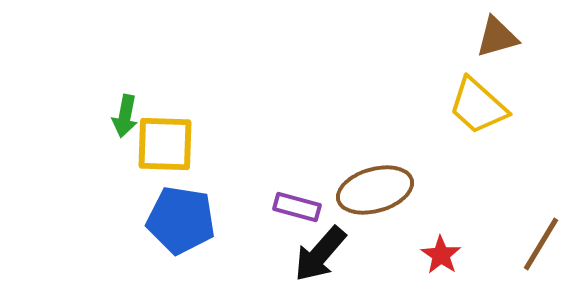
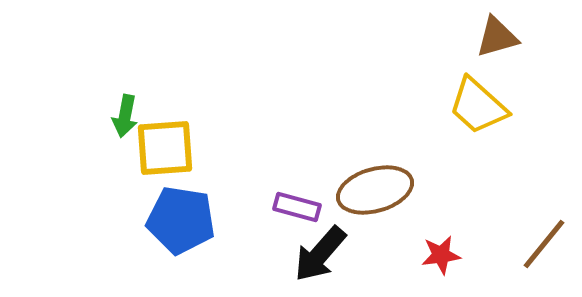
yellow square: moved 4 px down; rotated 6 degrees counterclockwise
brown line: moved 3 px right; rotated 8 degrees clockwise
red star: rotated 30 degrees clockwise
